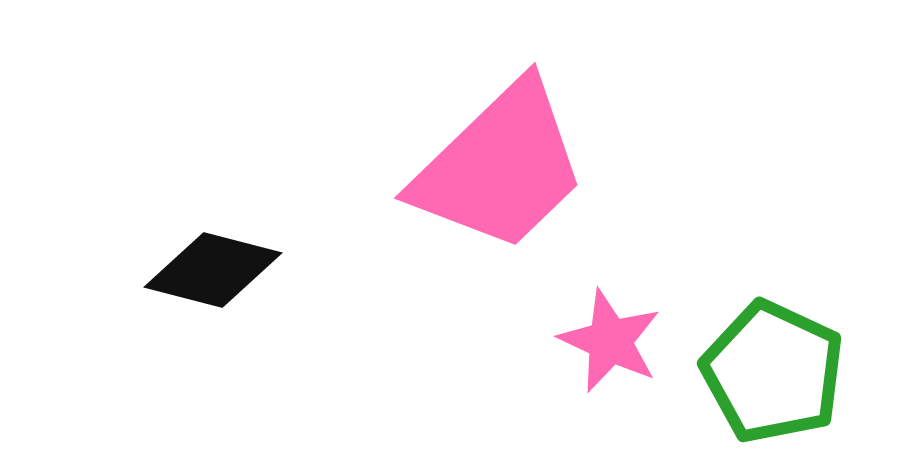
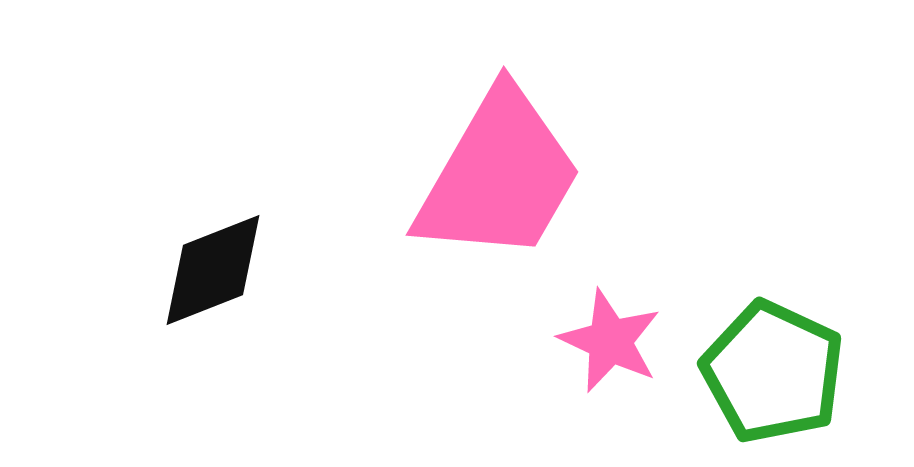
pink trapezoid: moved 1 px left, 9 px down; rotated 16 degrees counterclockwise
black diamond: rotated 36 degrees counterclockwise
